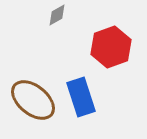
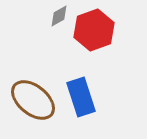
gray diamond: moved 2 px right, 1 px down
red hexagon: moved 17 px left, 17 px up
